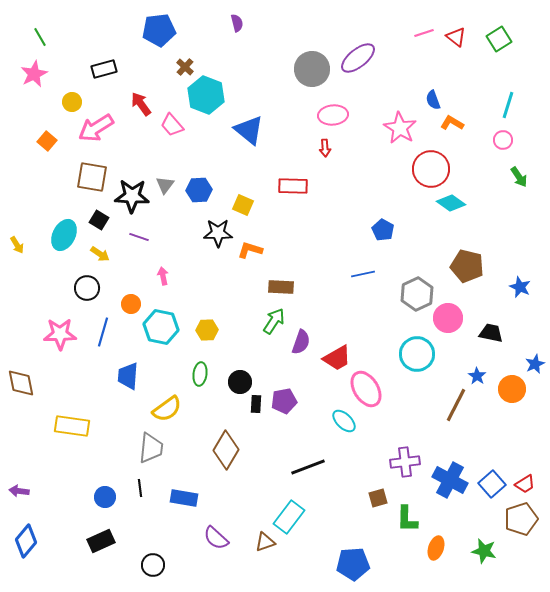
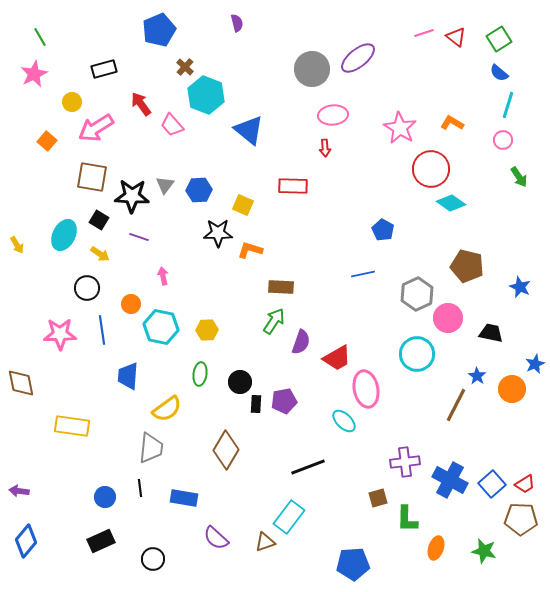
blue pentagon at (159, 30): rotated 16 degrees counterclockwise
blue semicircle at (433, 100): moved 66 px right, 27 px up; rotated 30 degrees counterclockwise
blue line at (103, 332): moved 1 px left, 2 px up; rotated 24 degrees counterclockwise
pink ellipse at (366, 389): rotated 21 degrees clockwise
brown pentagon at (521, 519): rotated 20 degrees clockwise
black circle at (153, 565): moved 6 px up
